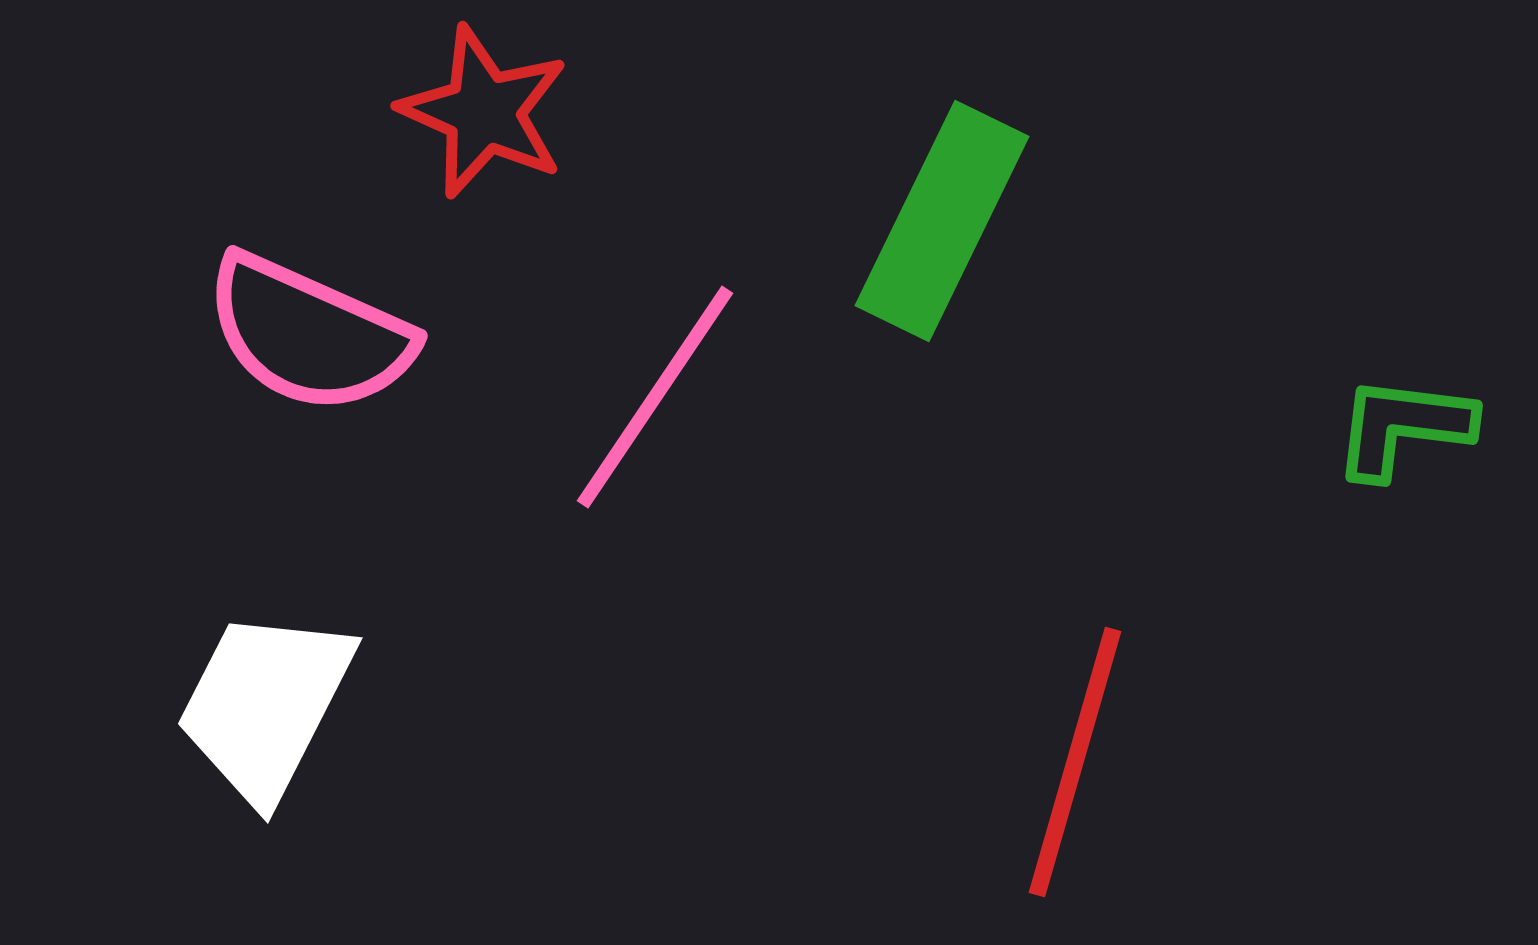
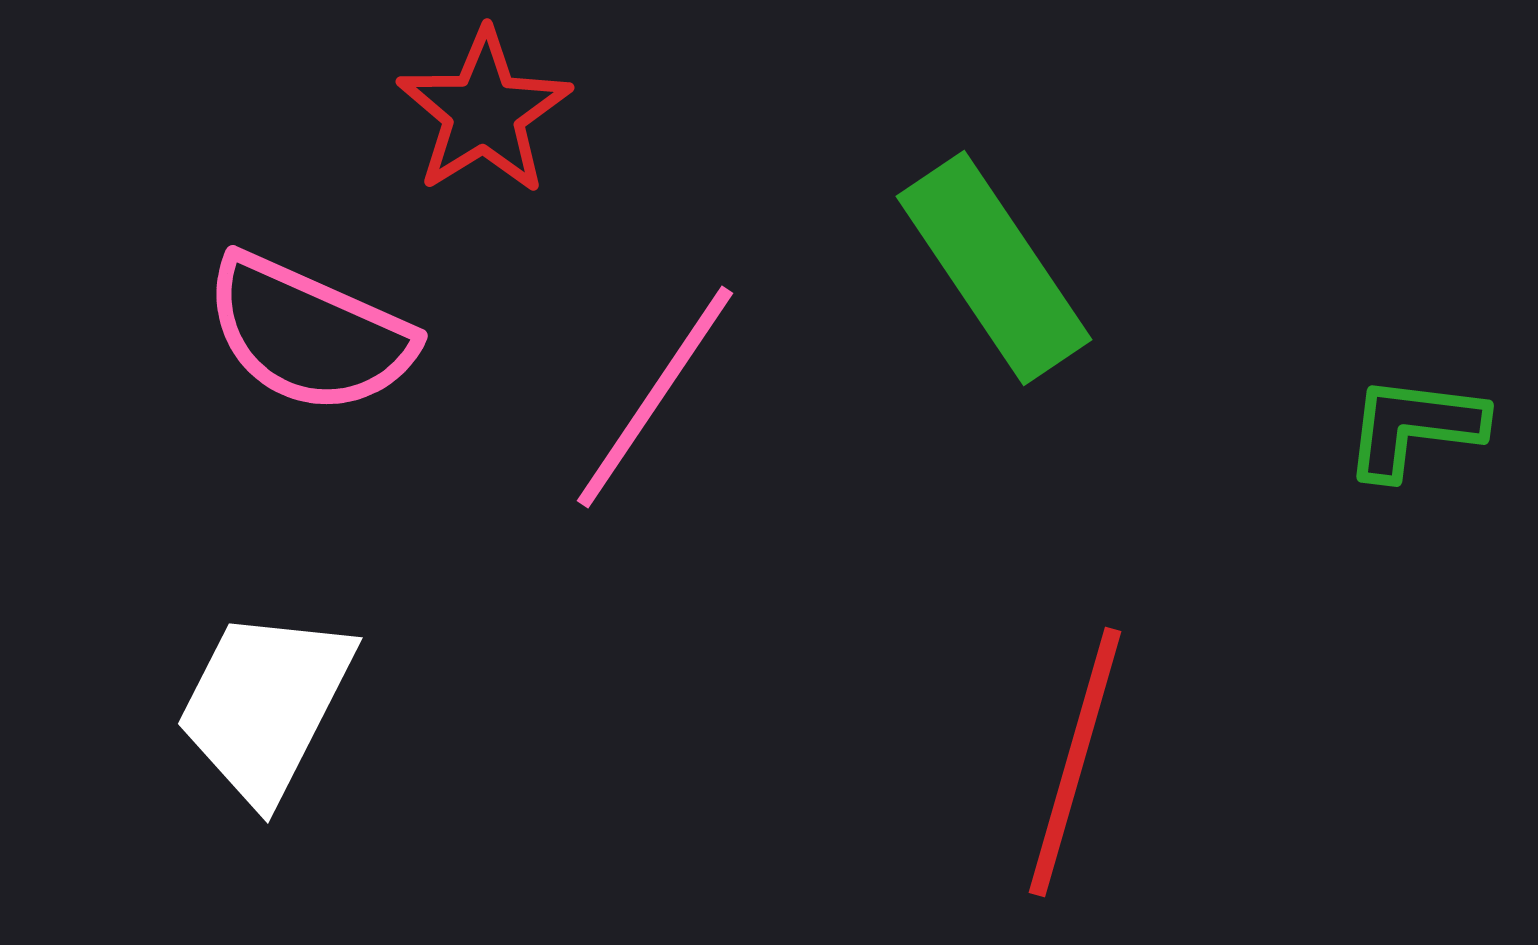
red star: rotated 16 degrees clockwise
green rectangle: moved 52 px right, 47 px down; rotated 60 degrees counterclockwise
green L-shape: moved 11 px right
